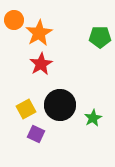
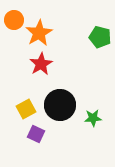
green pentagon: rotated 15 degrees clockwise
green star: rotated 24 degrees clockwise
